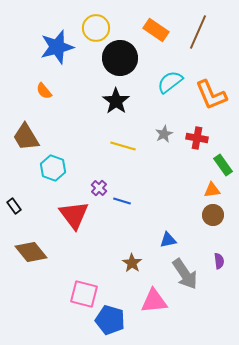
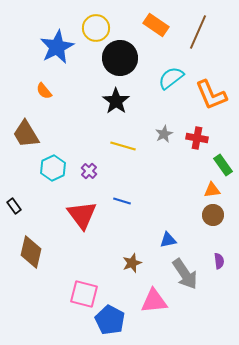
orange rectangle: moved 5 px up
blue star: rotated 12 degrees counterclockwise
cyan semicircle: moved 1 px right, 4 px up
brown trapezoid: moved 3 px up
cyan hexagon: rotated 15 degrees clockwise
purple cross: moved 10 px left, 17 px up
red triangle: moved 8 px right
brown diamond: rotated 52 degrees clockwise
brown star: rotated 18 degrees clockwise
blue pentagon: rotated 12 degrees clockwise
